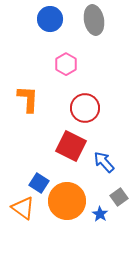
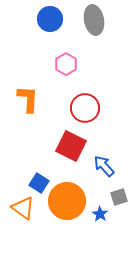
blue arrow: moved 4 px down
gray square: rotated 18 degrees clockwise
